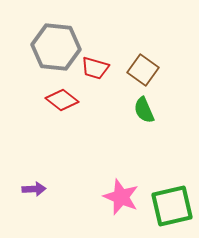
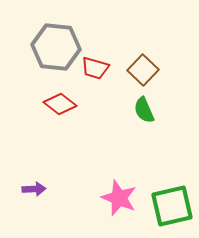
brown square: rotated 8 degrees clockwise
red diamond: moved 2 px left, 4 px down
pink star: moved 2 px left, 1 px down
